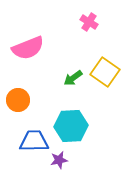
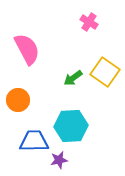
pink semicircle: moved 1 px left, 1 px down; rotated 96 degrees counterclockwise
